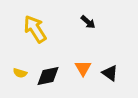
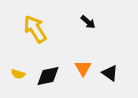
yellow semicircle: moved 2 px left, 1 px down
